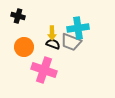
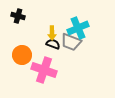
cyan cross: rotated 15 degrees counterclockwise
orange circle: moved 2 px left, 8 px down
